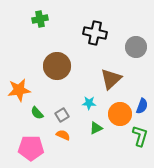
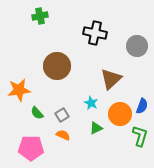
green cross: moved 3 px up
gray circle: moved 1 px right, 1 px up
cyan star: moved 2 px right; rotated 24 degrees clockwise
